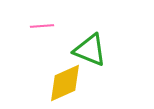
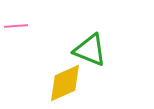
pink line: moved 26 px left
